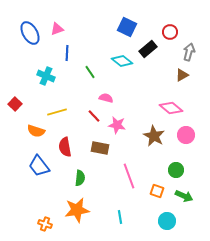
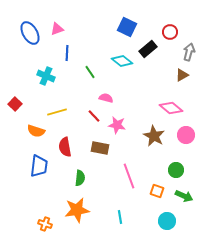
blue trapezoid: rotated 135 degrees counterclockwise
